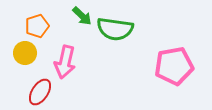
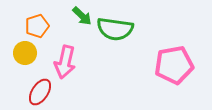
pink pentagon: moved 1 px up
